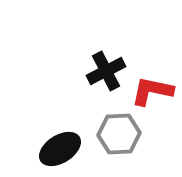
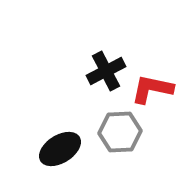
red L-shape: moved 2 px up
gray hexagon: moved 1 px right, 2 px up
